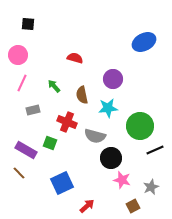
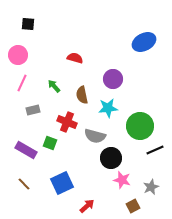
brown line: moved 5 px right, 11 px down
